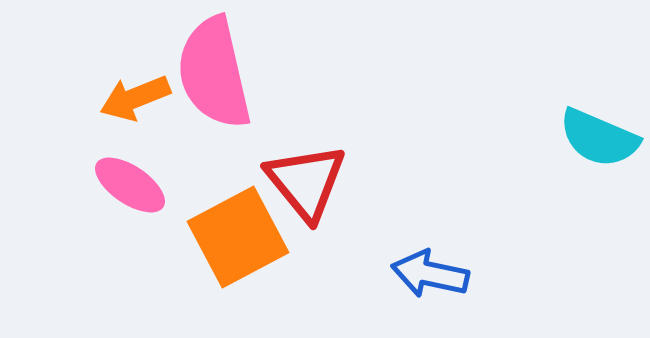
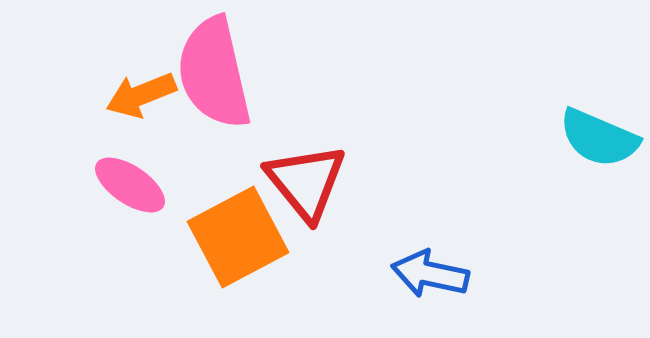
orange arrow: moved 6 px right, 3 px up
